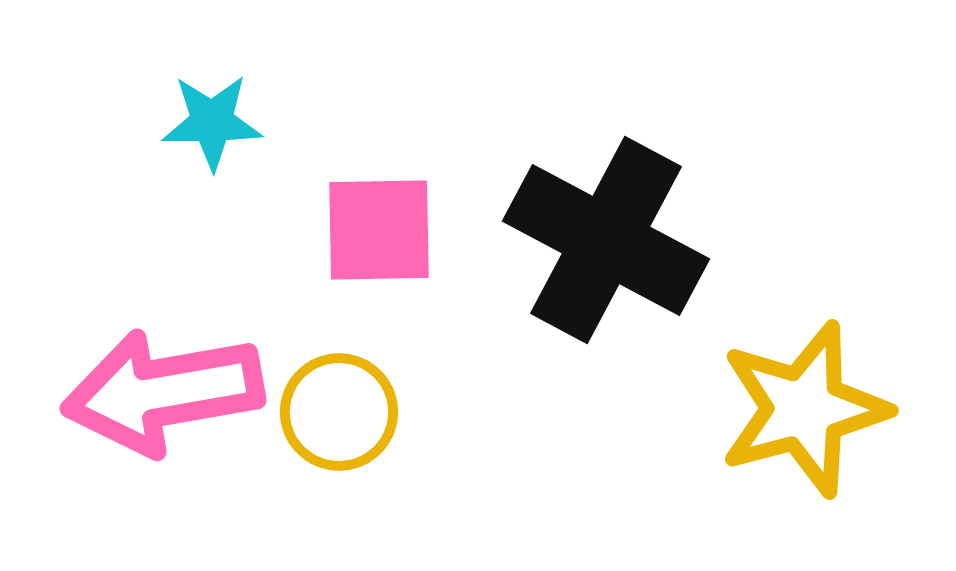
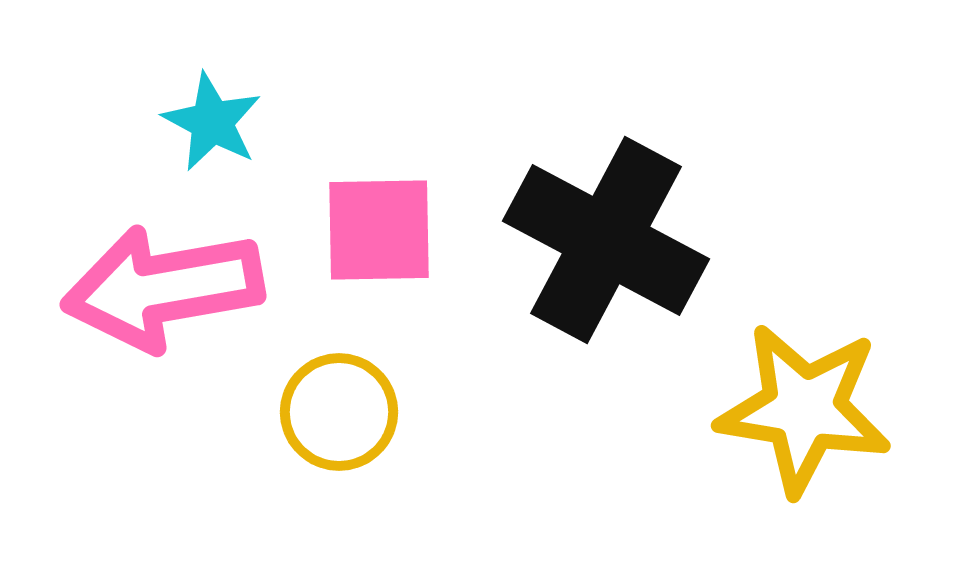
cyan star: rotated 28 degrees clockwise
pink arrow: moved 104 px up
yellow star: rotated 24 degrees clockwise
